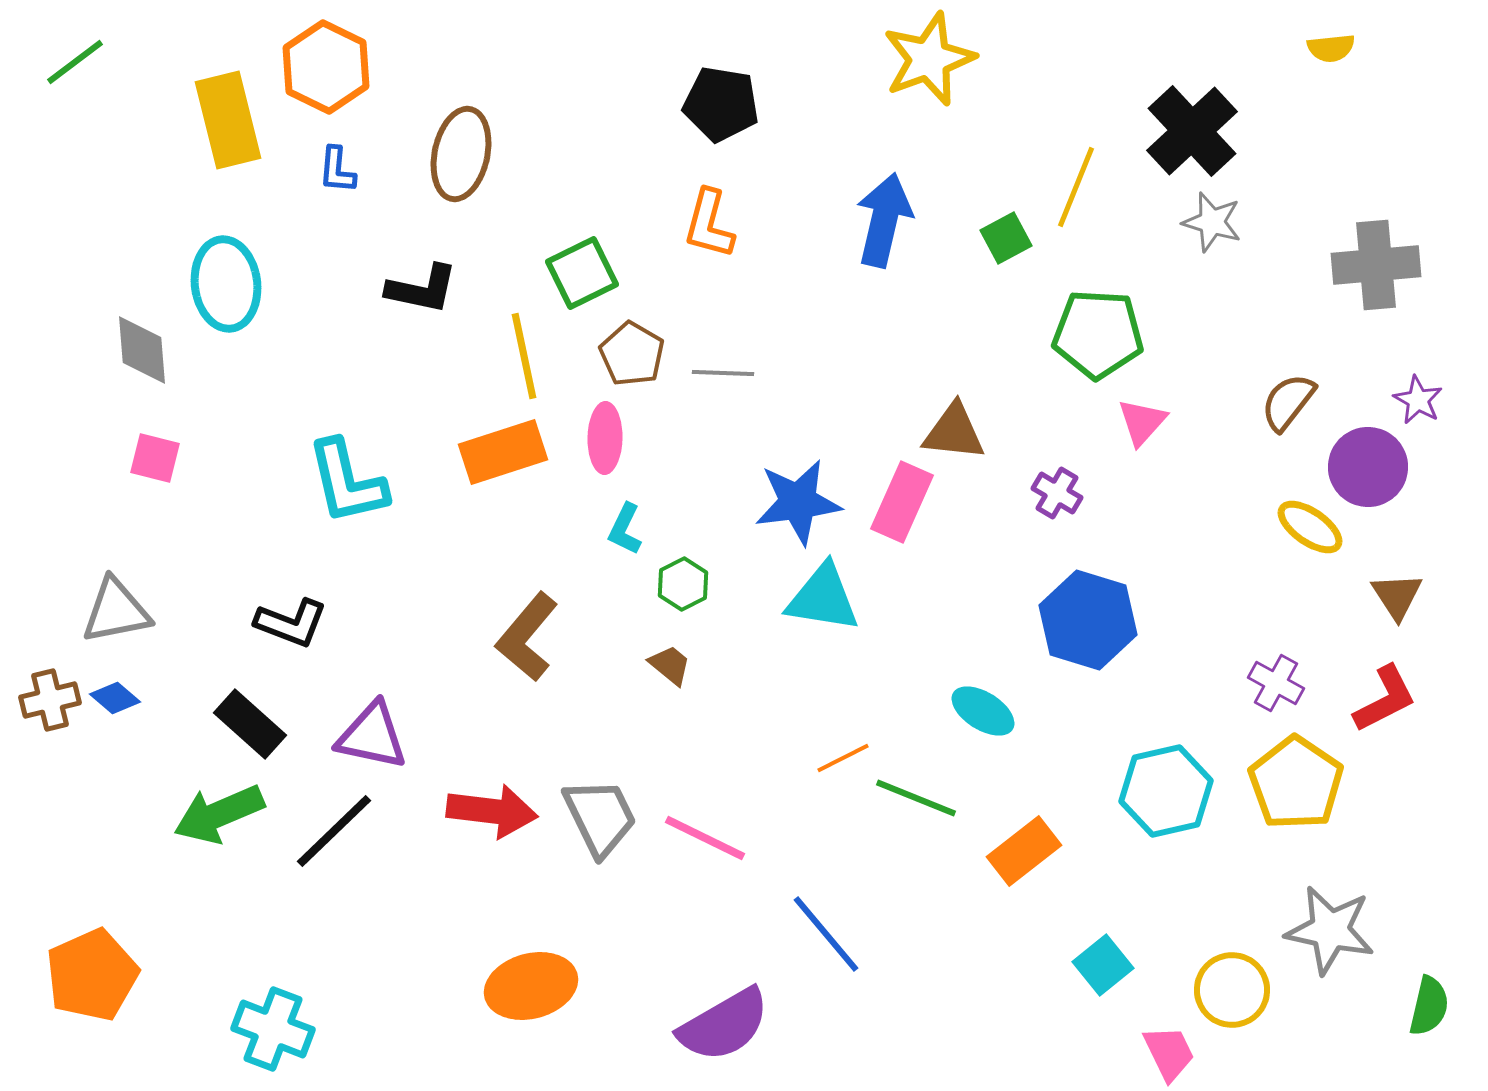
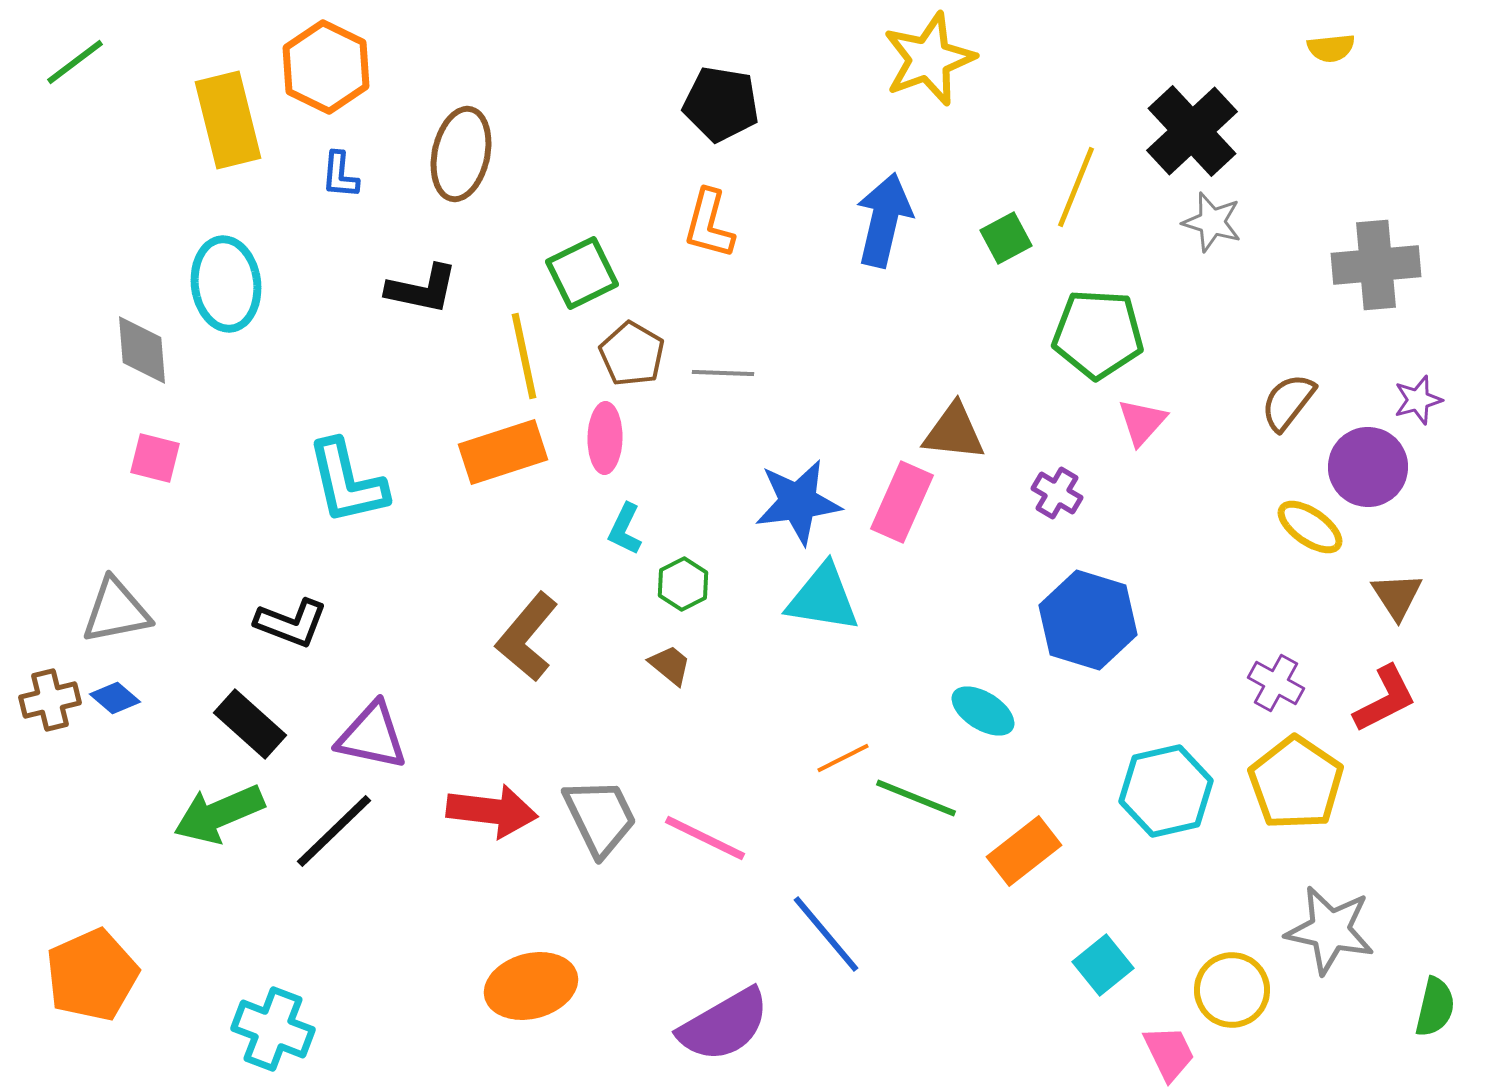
blue L-shape at (337, 170): moved 3 px right, 5 px down
purple star at (1418, 400): rotated 27 degrees clockwise
green semicircle at (1429, 1006): moved 6 px right, 1 px down
